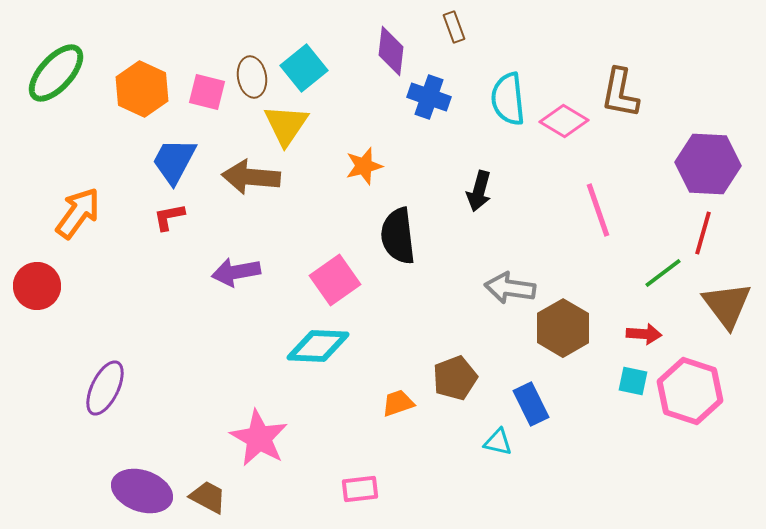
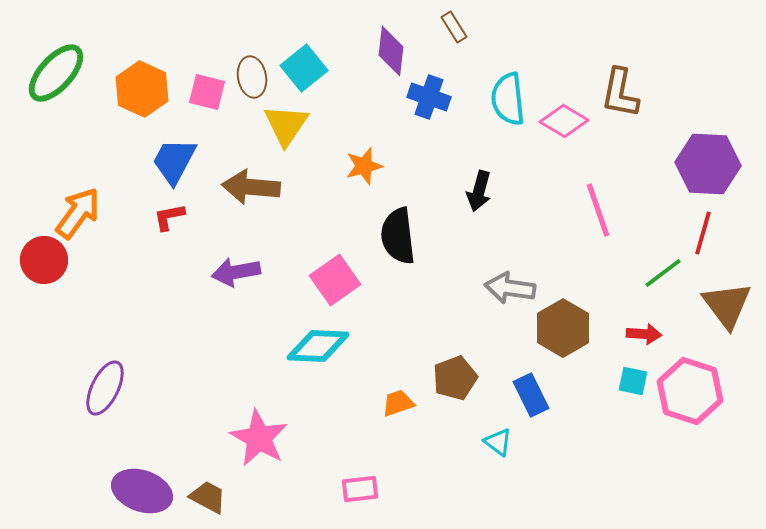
brown rectangle at (454, 27): rotated 12 degrees counterclockwise
brown arrow at (251, 177): moved 10 px down
red circle at (37, 286): moved 7 px right, 26 px up
blue rectangle at (531, 404): moved 9 px up
cyan triangle at (498, 442): rotated 24 degrees clockwise
